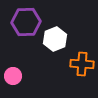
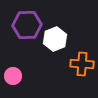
purple hexagon: moved 1 px right, 3 px down
